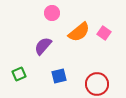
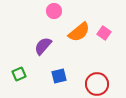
pink circle: moved 2 px right, 2 px up
